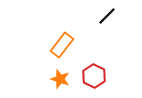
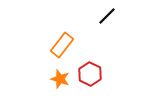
red hexagon: moved 4 px left, 2 px up
